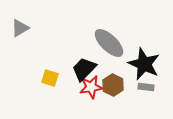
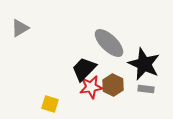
yellow square: moved 26 px down
gray rectangle: moved 2 px down
